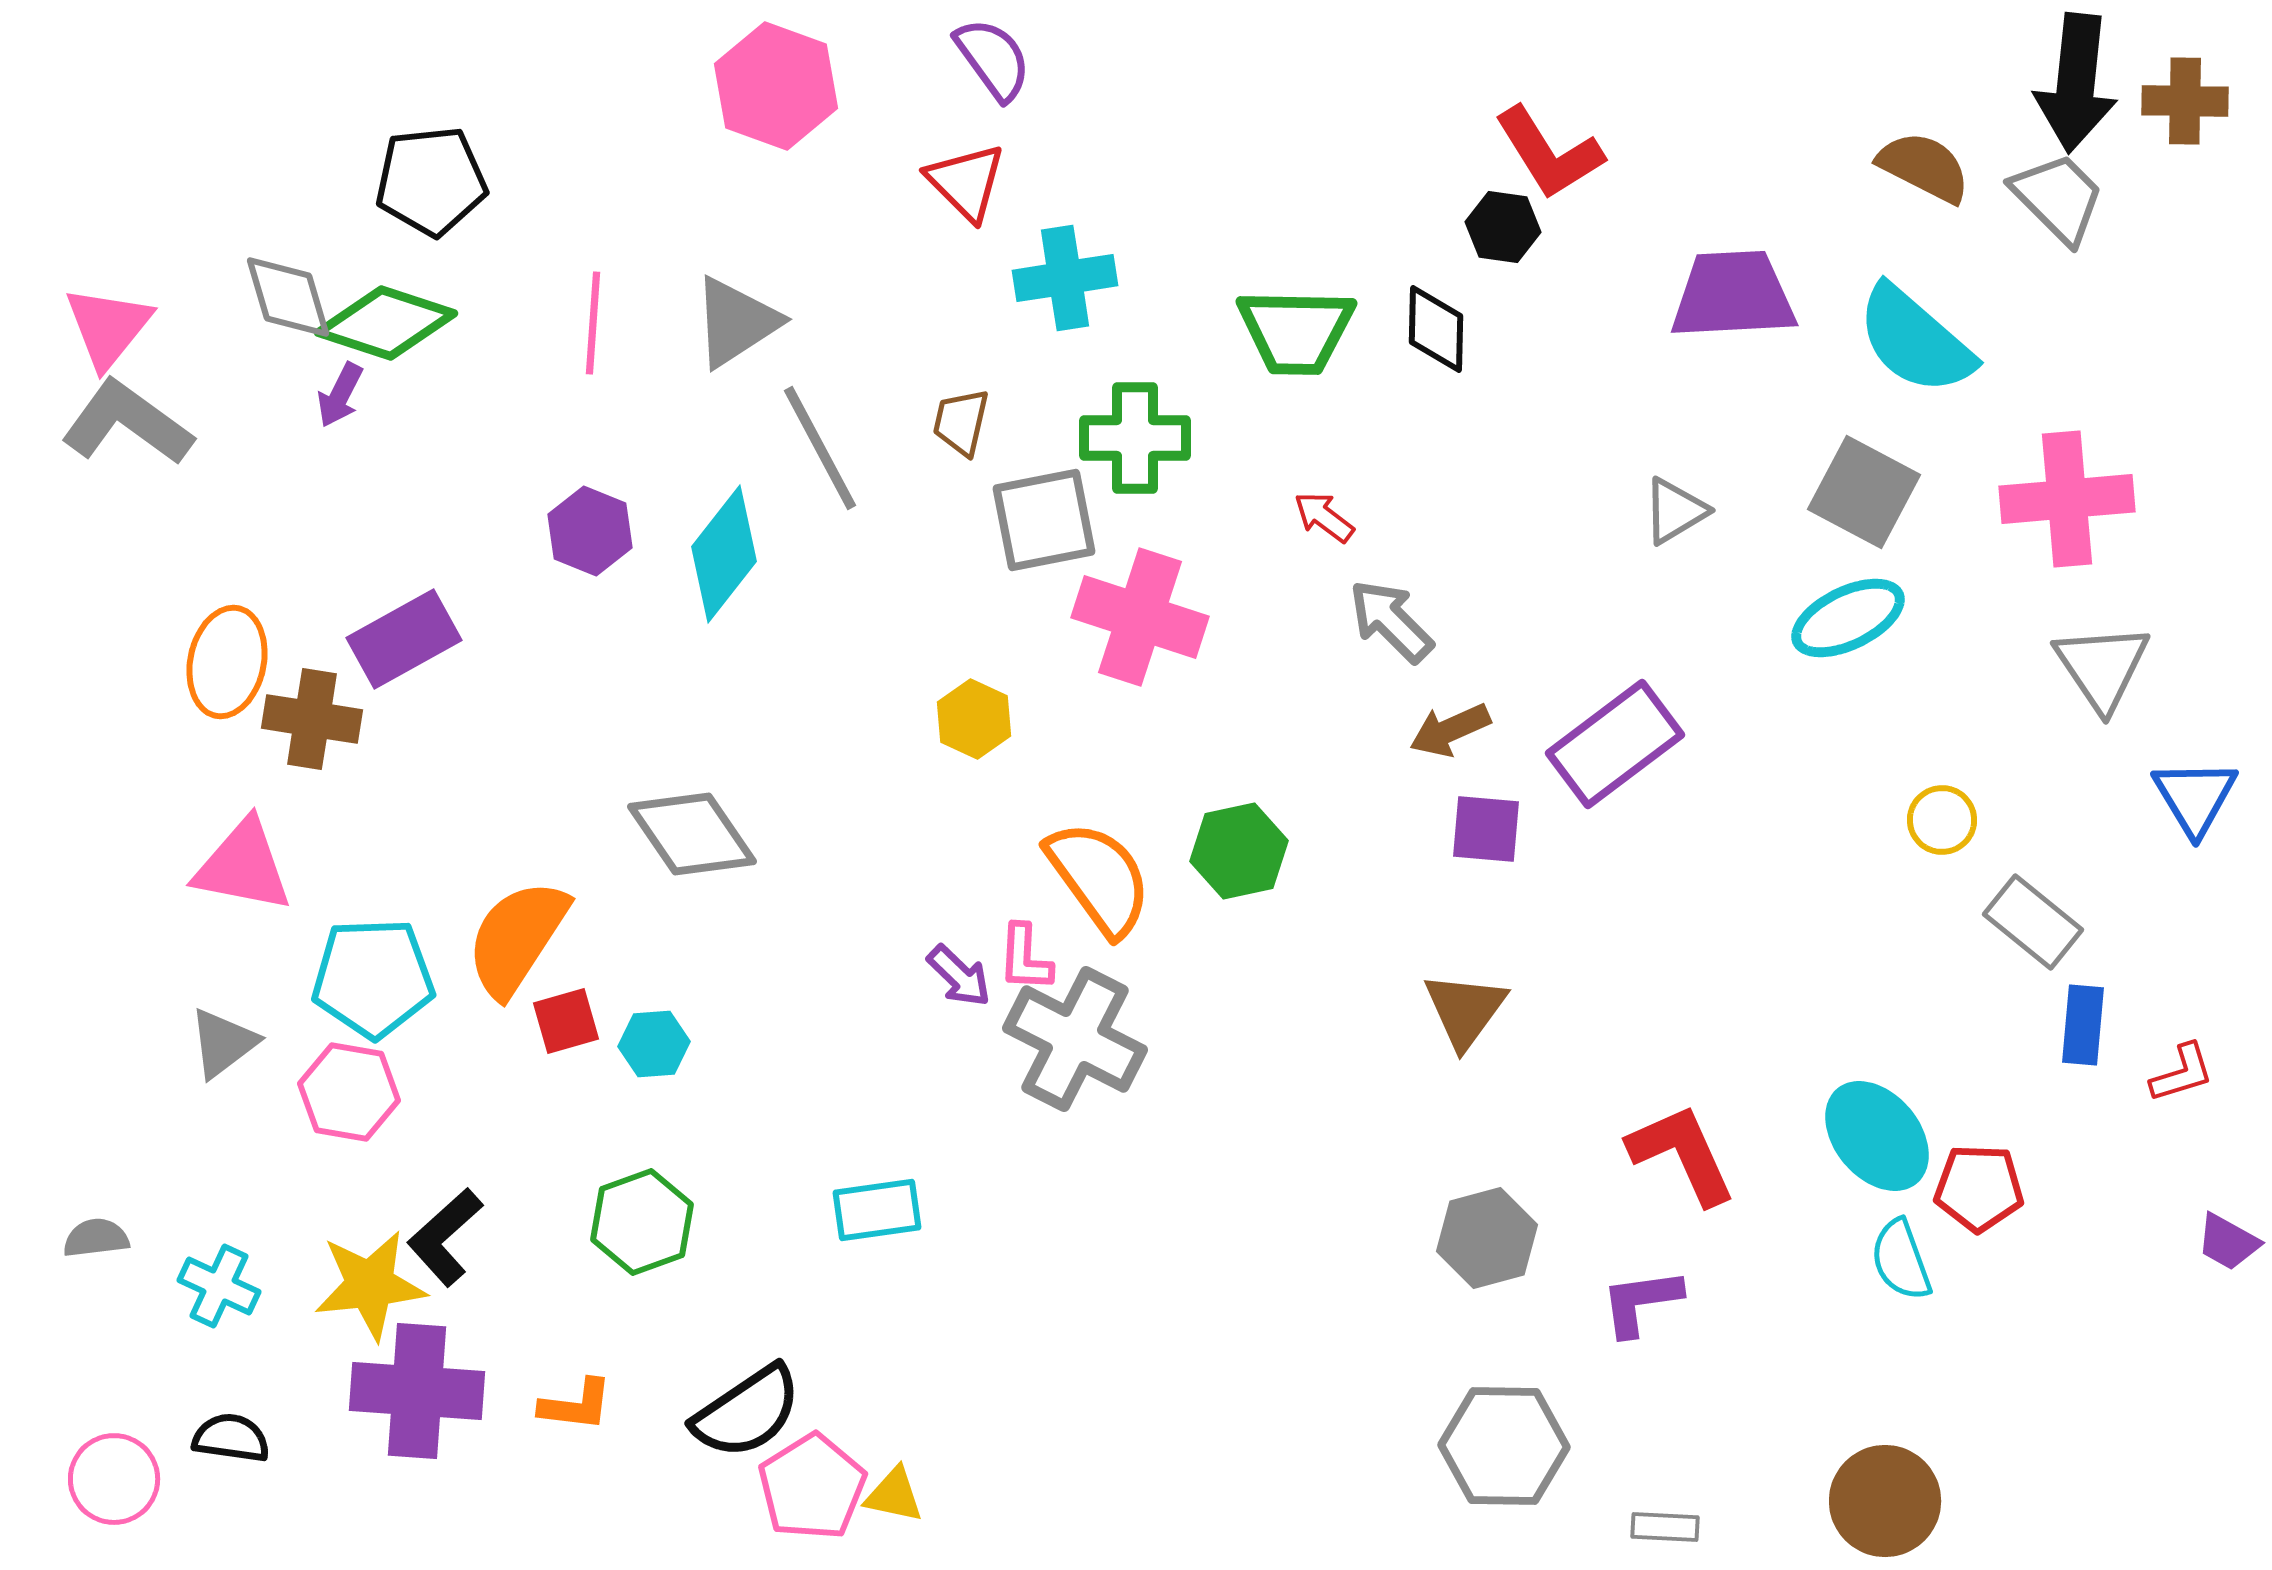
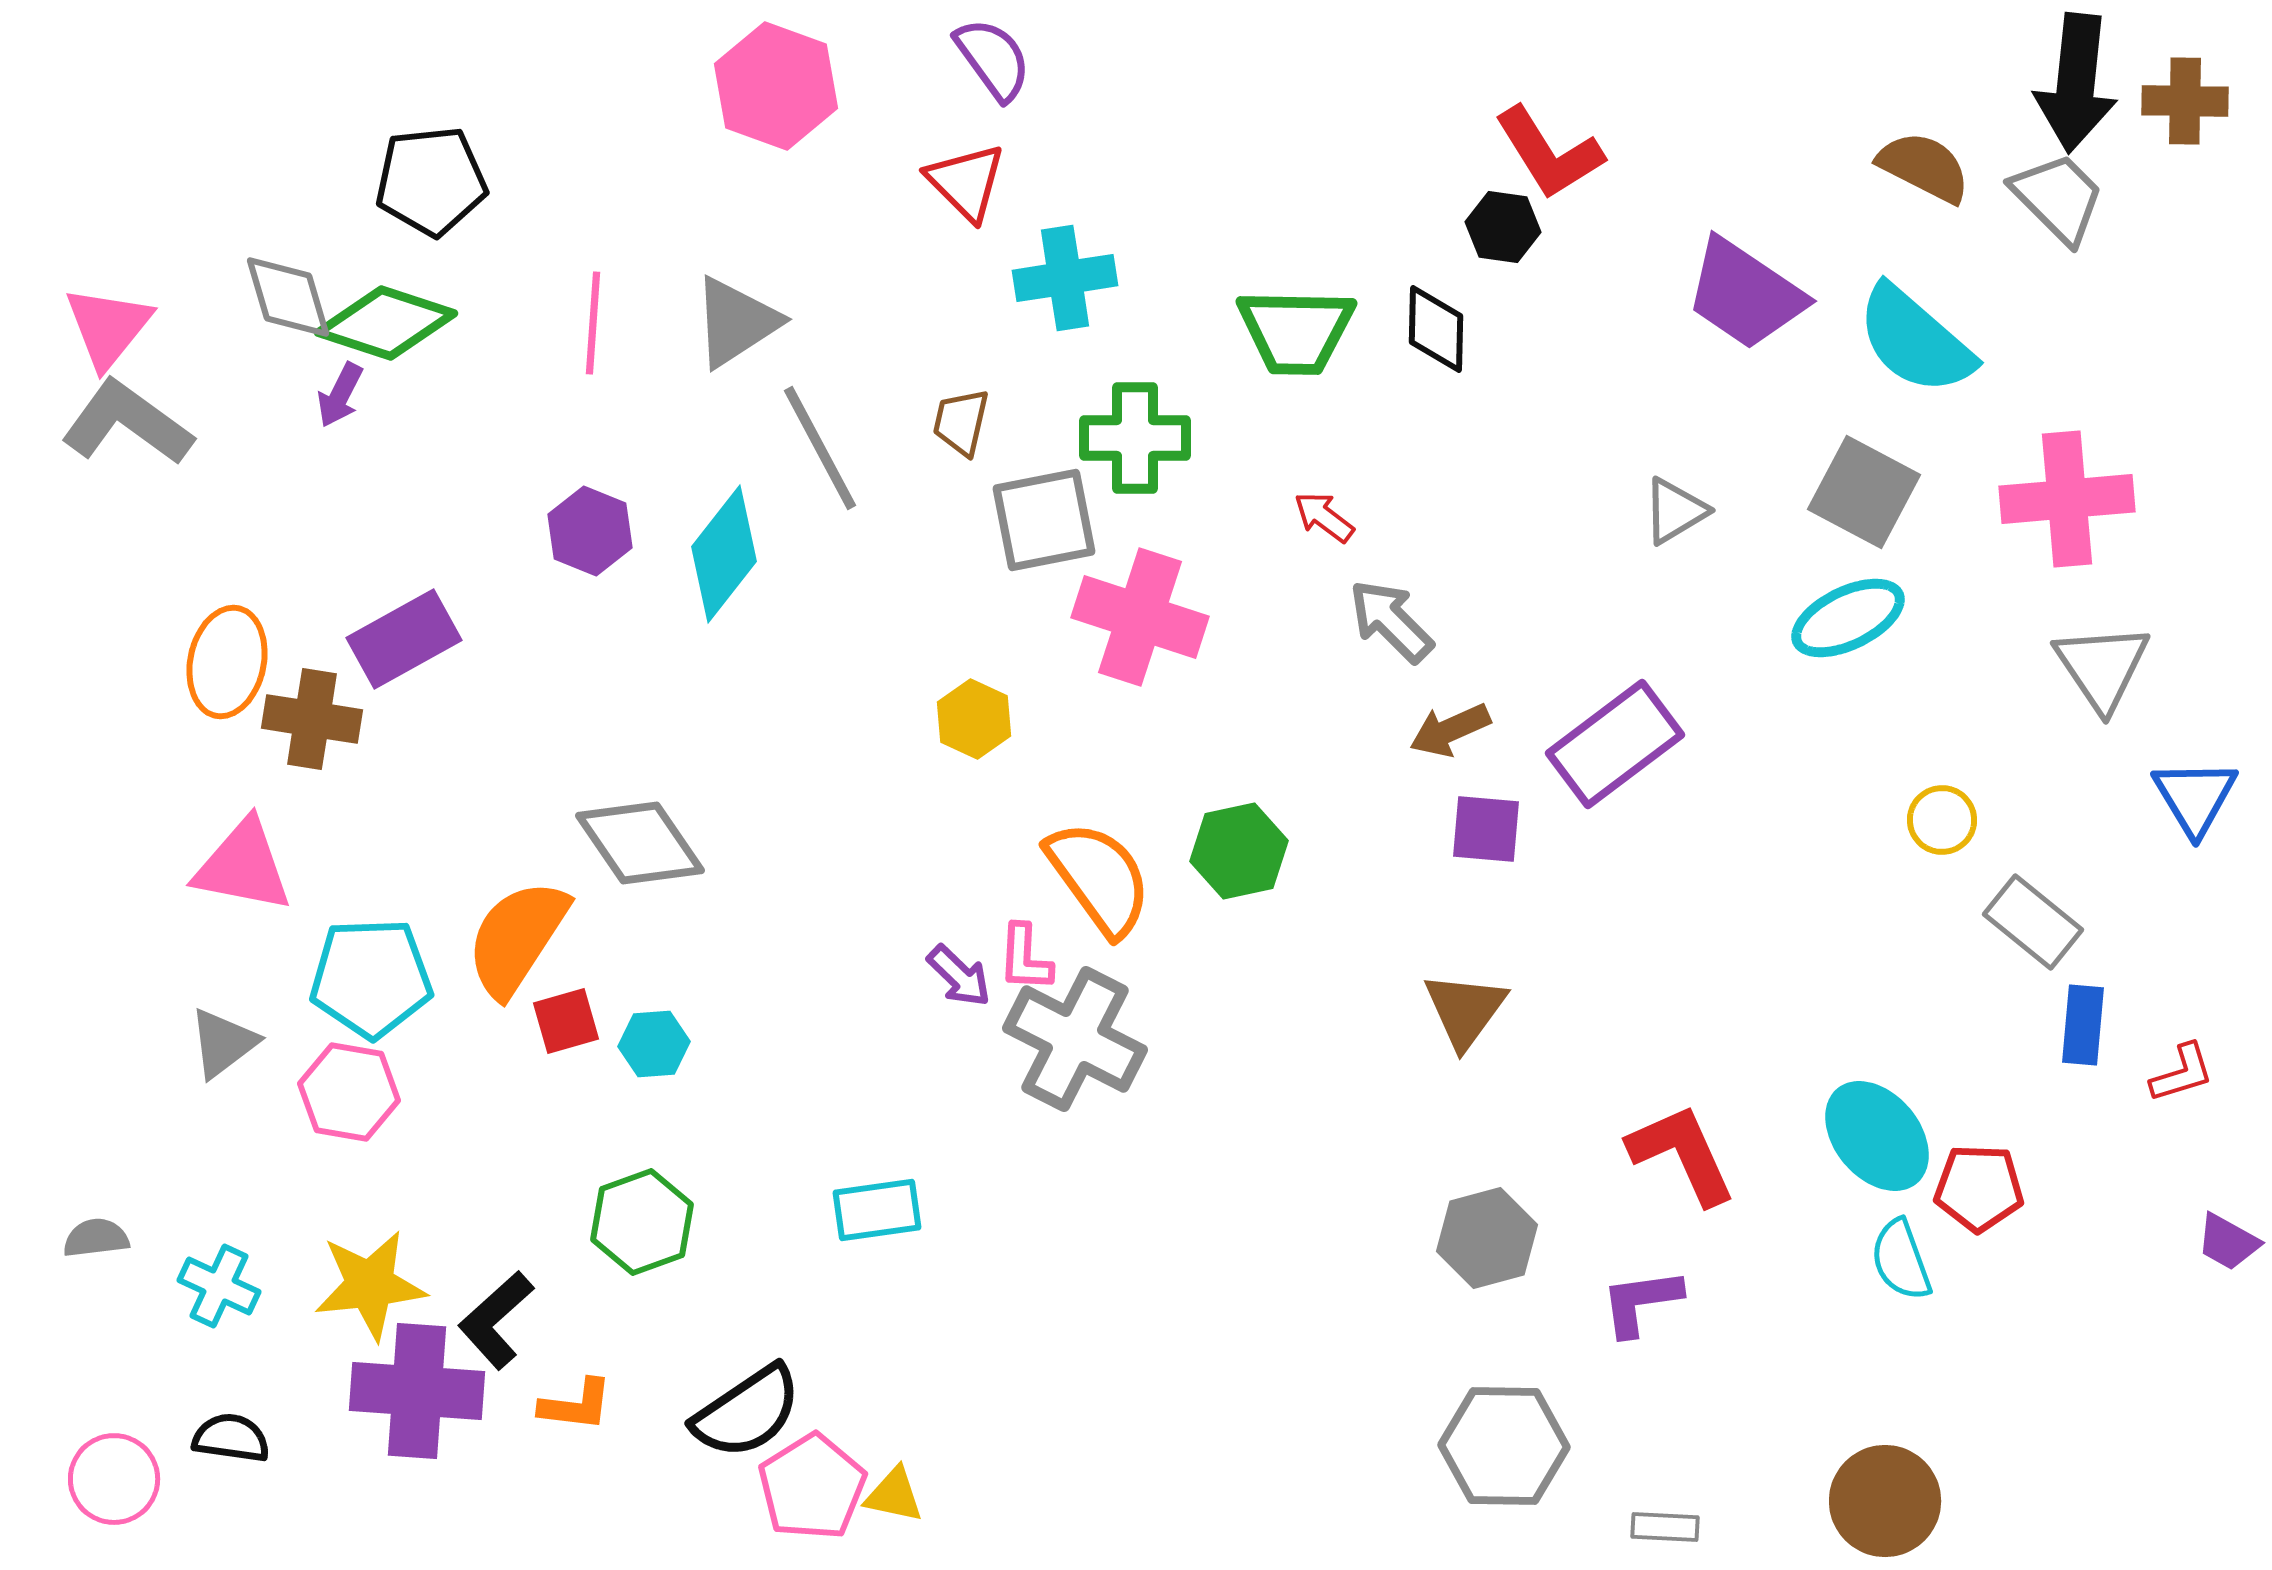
purple trapezoid at (1733, 295): moved 12 px right, 1 px up; rotated 143 degrees counterclockwise
gray diamond at (692, 834): moved 52 px left, 9 px down
cyan pentagon at (373, 978): moved 2 px left
black L-shape at (445, 1237): moved 51 px right, 83 px down
